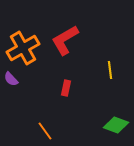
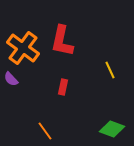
red L-shape: moved 3 px left, 1 px down; rotated 48 degrees counterclockwise
orange cross: rotated 24 degrees counterclockwise
yellow line: rotated 18 degrees counterclockwise
red rectangle: moved 3 px left, 1 px up
green diamond: moved 4 px left, 4 px down
